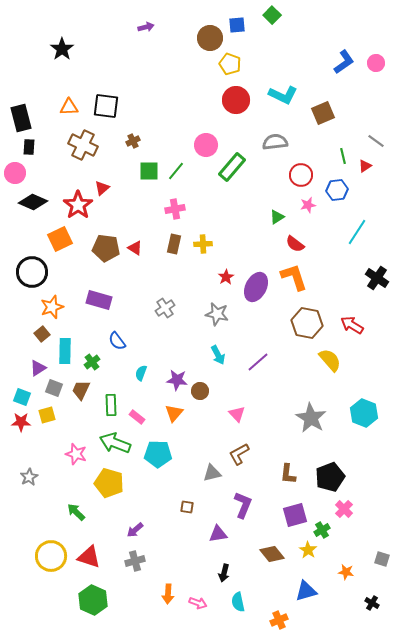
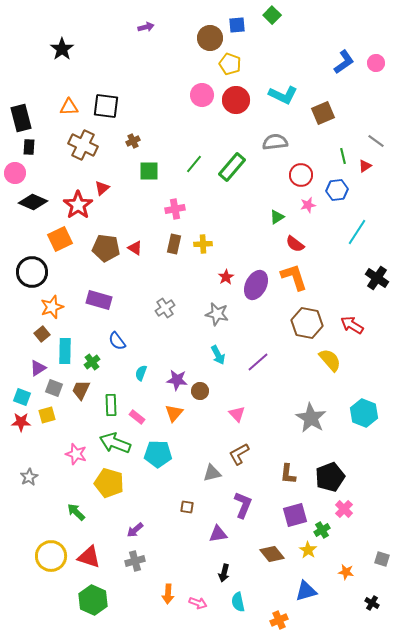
pink circle at (206, 145): moved 4 px left, 50 px up
green line at (176, 171): moved 18 px right, 7 px up
purple ellipse at (256, 287): moved 2 px up
